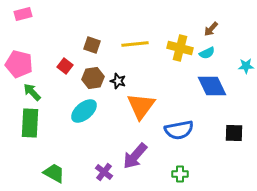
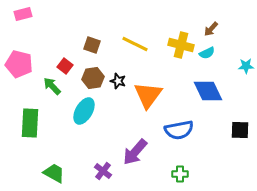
yellow line: rotated 32 degrees clockwise
yellow cross: moved 1 px right, 3 px up
blue diamond: moved 4 px left, 5 px down
green arrow: moved 20 px right, 6 px up
orange triangle: moved 7 px right, 11 px up
cyan ellipse: rotated 20 degrees counterclockwise
black square: moved 6 px right, 3 px up
purple arrow: moved 4 px up
purple cross: moved 1 px left, 1 px up
